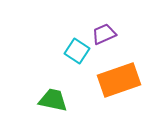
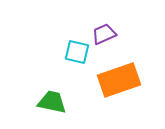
cyan square: moved 1 px down; rotated 20 degrees counterclockwise
green trapezoid: moved 1 px left, 2 px down
